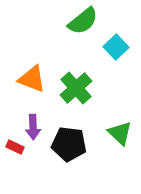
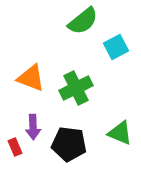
cyan square: rotated 15 degrees clockwise
orange triangle: moved 1 px left, 1 px up
green cross: rotated 16 degrees clockwise
green triangle: rotated 20 degrees counterclockwise
red rectangle: rotated 42 degrees clockwise
